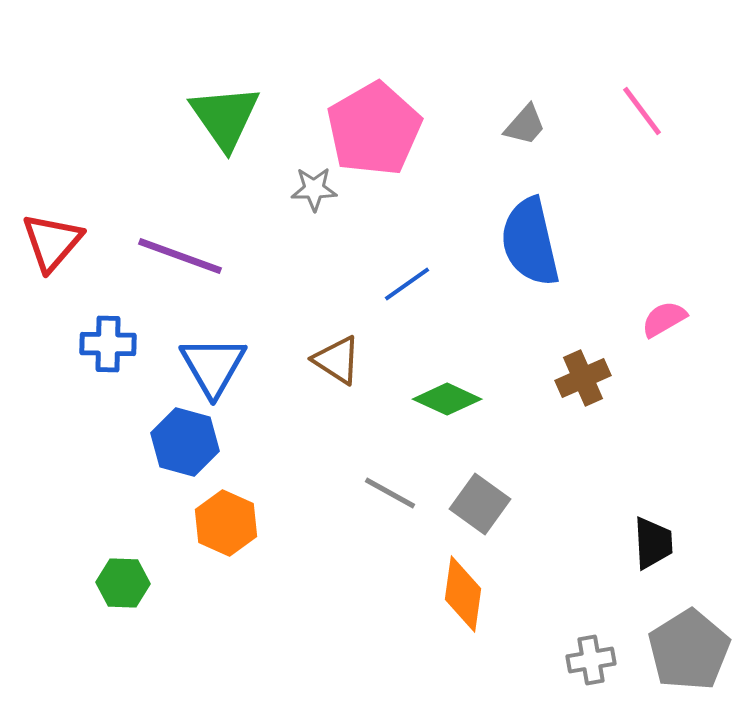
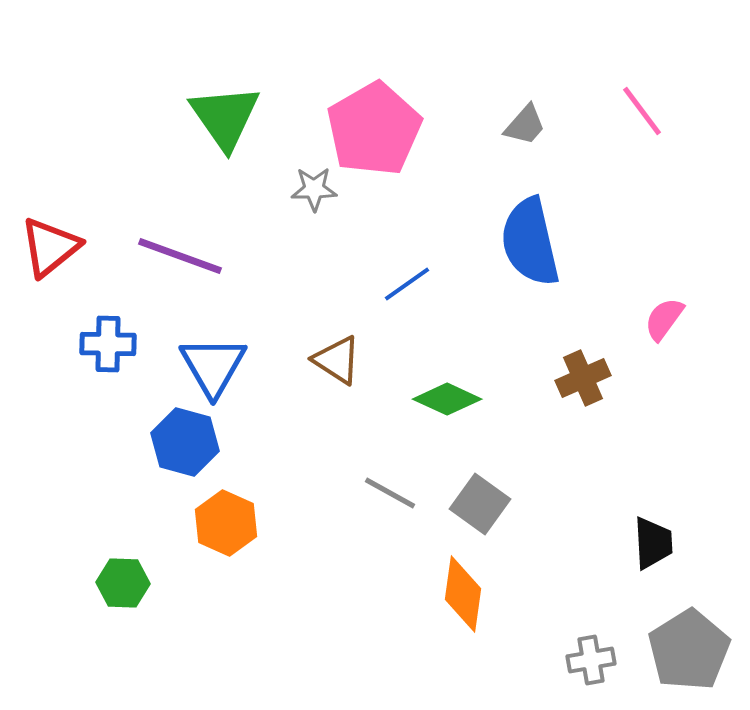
red triangle: moved 2 px left, 5 px down; rotated 10 degrees clockwise
pink semicircle: rotated 24 degrees counterclockwise
